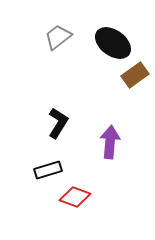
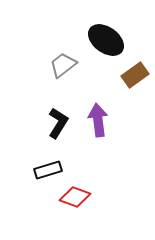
gray trapezoid: moved 5 px right, 28 px down
black ellipse: moved 7 px left, 3 px up
purple arrow: moved 12 px left, 22 px up; rotated 12 degrees counterclockwise
